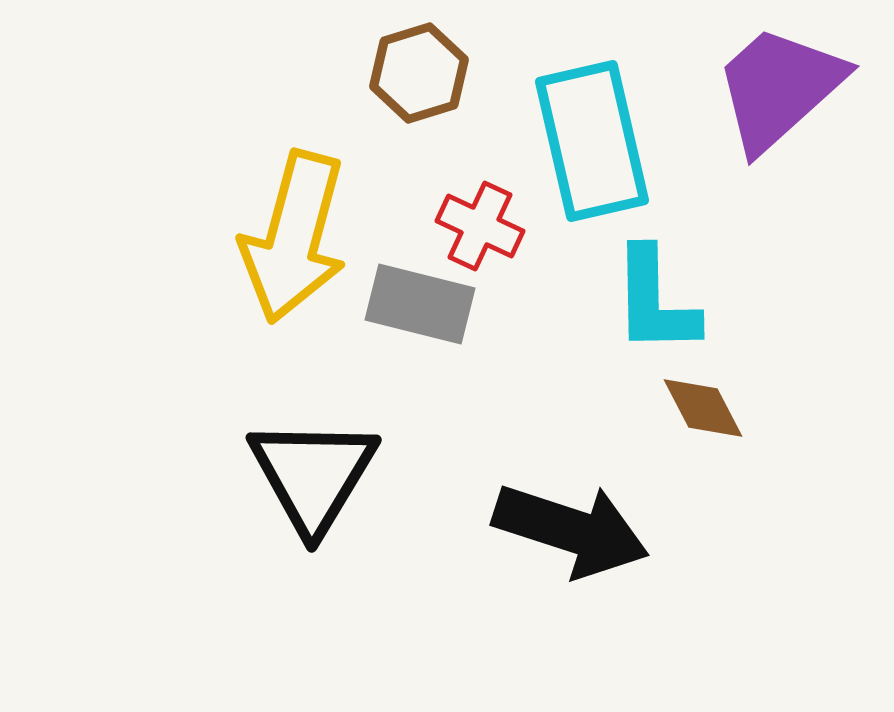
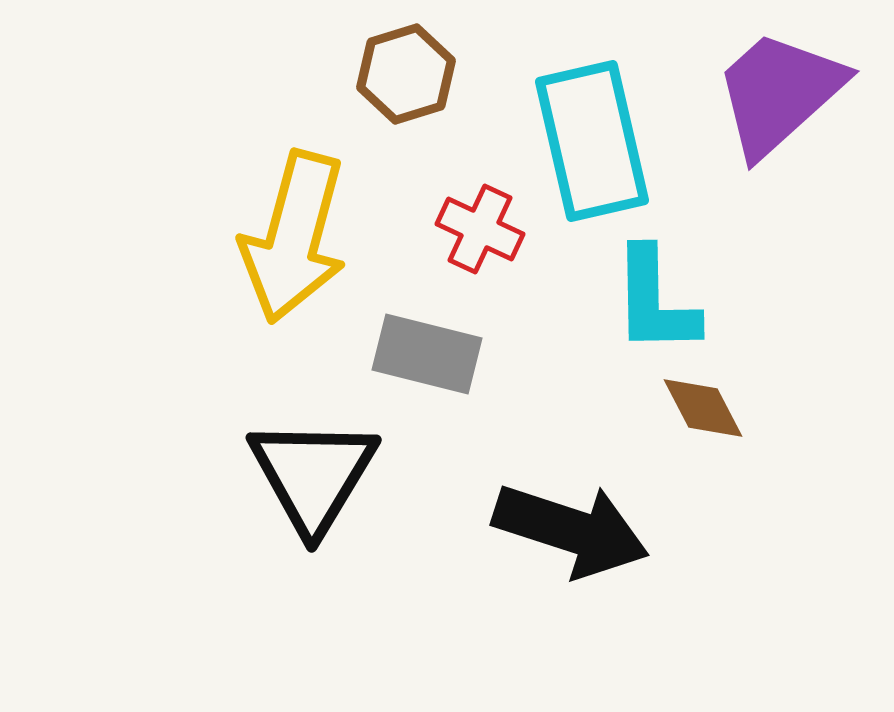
brown hexagon: moved 13 px left, 1 px down
purple trapezoid: moved 5 px down
red cross: moved 3 px down
gray rectangle: moved 7 px right, 50 px down
